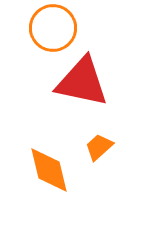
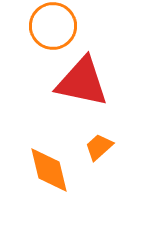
orange circle: moved 2 px up
